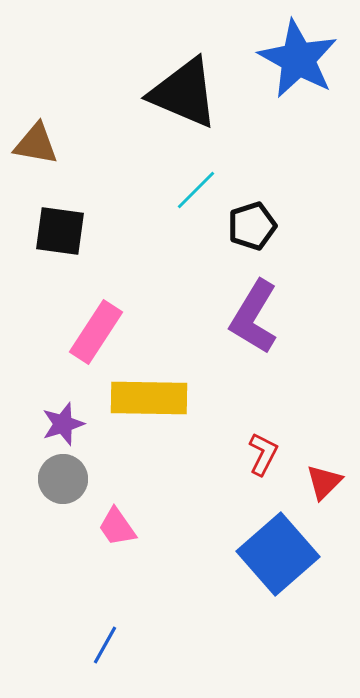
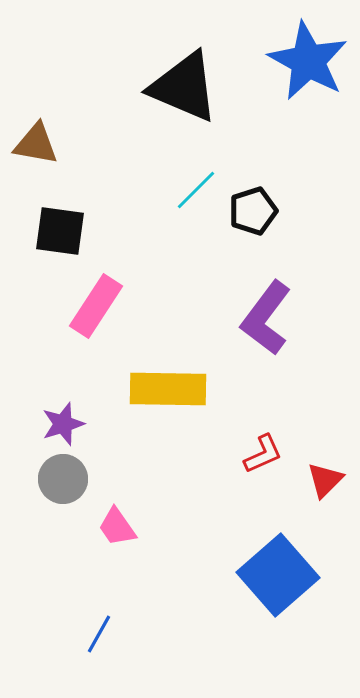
blue star: moved 10 px right, 2 px down
black triangle: moved 6 px up
black pentagon: moved 1 px right, 15 px up
purple L-shape: moved 12 px right, 1 px down; rotated 6 degrees clockwise
pink rectangle: moved 26 px up
yellow rectangle: moved 19 px right, 9 px up
red L-shape: rotated 39 degrees clockwise
red triangle: moved 1 px right, 2 px up
blue square: moved 21 px down
blue line: moved 6 px left, 11 px up
